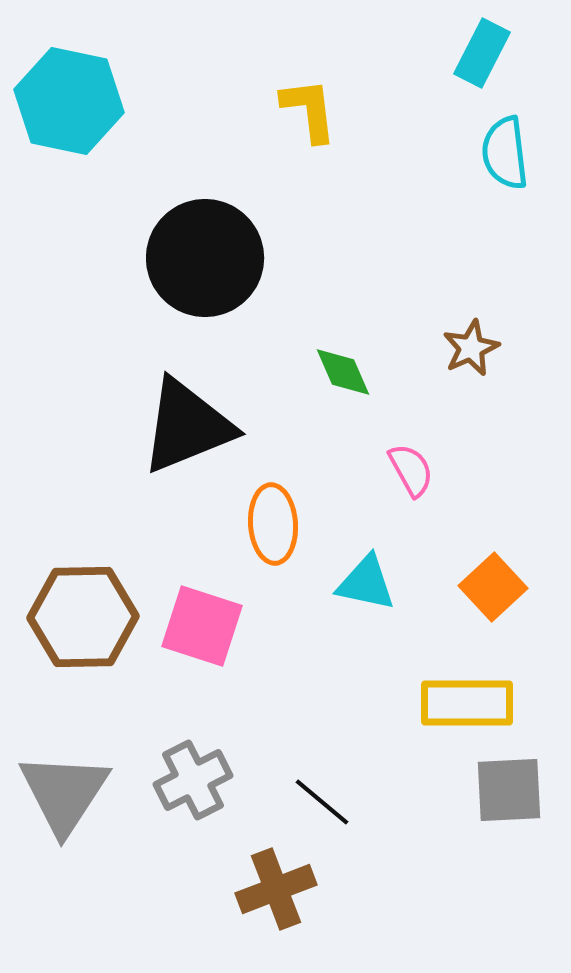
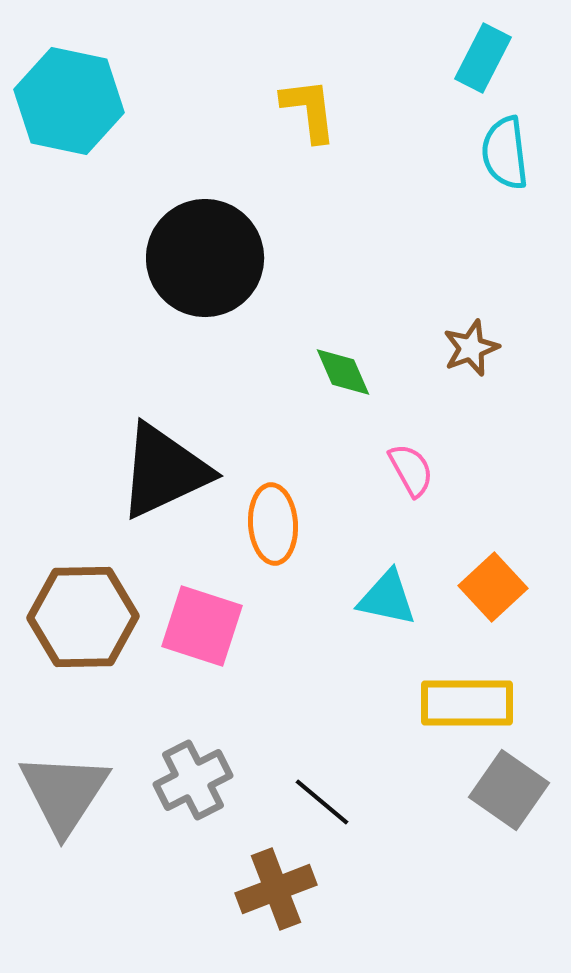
cyan rectangle: moved 1 px right, 5 px down
brown star: rotated 4 degrees clockwise
black triangle: moved 23 px left, 45 px down; rotated 3 degrees counterclockwise
cyan triangle: moved 21 px right, 15 px down
gray square: rotated 38 degrees clockwise
